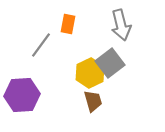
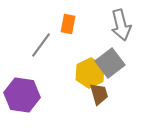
purple hexagon: rotated 12 degrees clockwise
brown trapezoid: moved 6 px right, 7 px up
